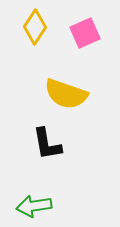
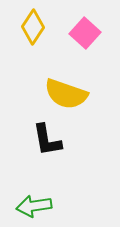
yellow diamond: moved 2 px left
pink square: rotated 24 degrees counterclockwise
black L-shape: moved 4 px up
